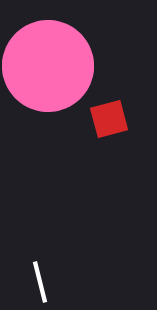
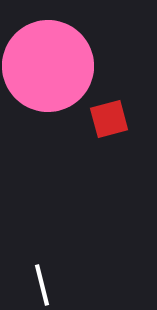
white line: moved 2 px right, 3 px down
